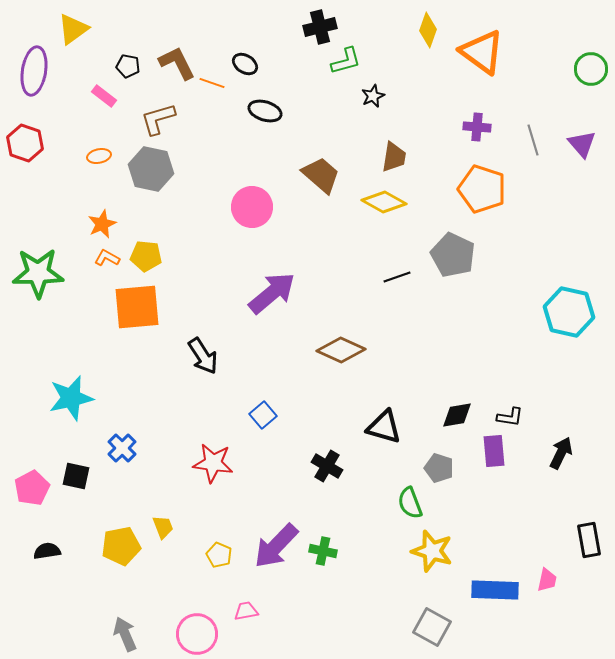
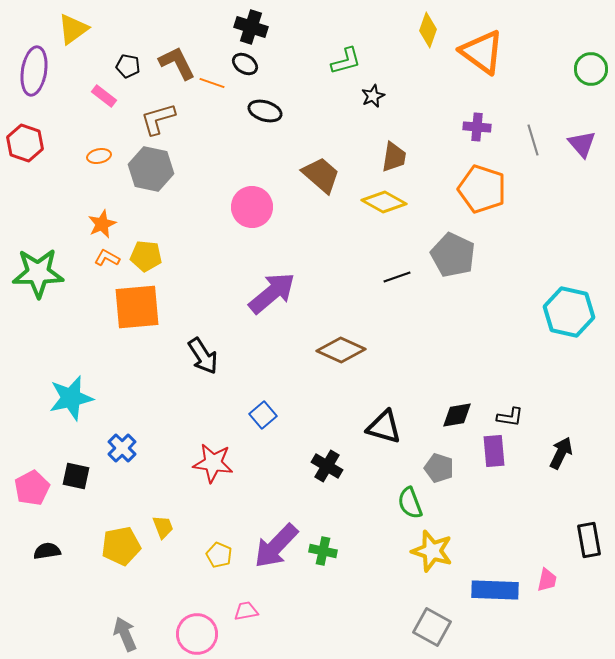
black cross at (320, 27): moved 69 px left; rotated 32 degrees clockwise
